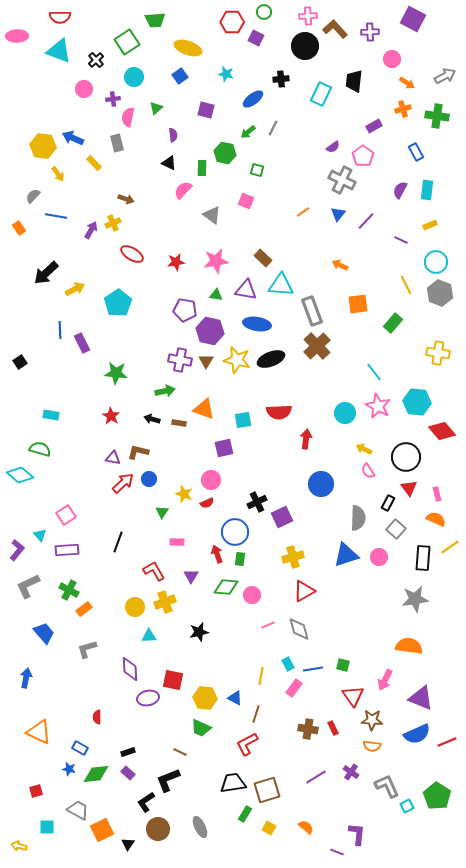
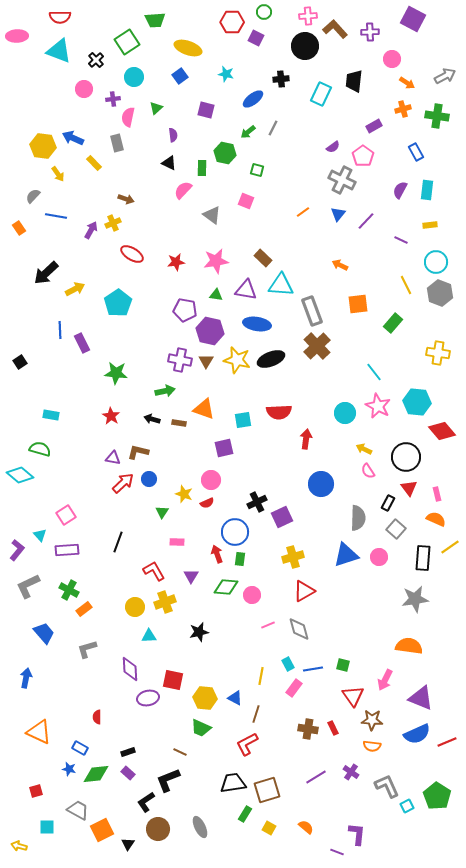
yellow rectangle at (430, 225): rotated 16 degrees clockwise
